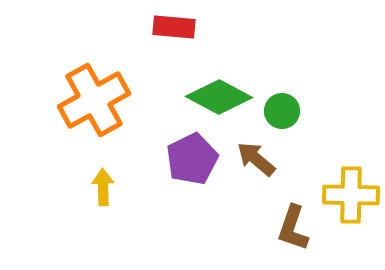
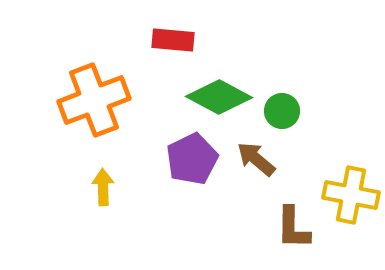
red rectangle: moved 1 px left, 13 px down
orange cross: rotated 8 degrees clockwise
yellow cross: rotated 10 degrees clockwise
brown L-shape: rotated 18 degrees counterclockwise
